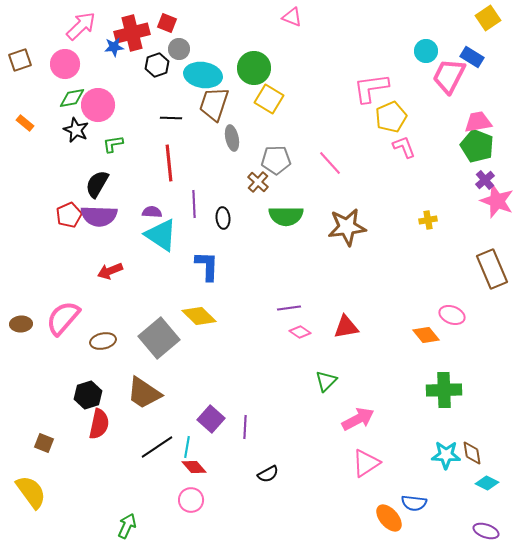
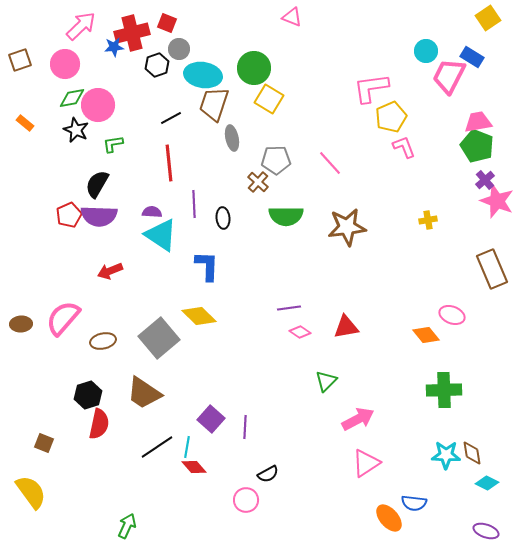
black line at (171, 118): rotated 30 degrees counterclockwise
pink circle at (191, 500): moved 55 px right
